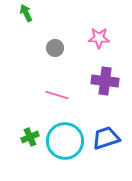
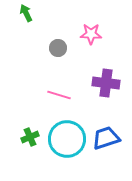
pink star: moved 8 px left, 4 px up
gray circle: moved 3 px right
purple cross: moved 1 px right, 2 px down
pink line: moved 2 px right
cyan circle: moved 2 px right, 2 px up
